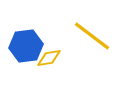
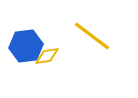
yellow diamond: moved 2 px left, 2 px up
